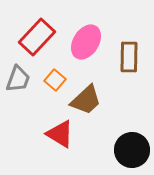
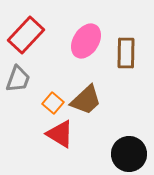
red rectangle: moved 11 px left, 2 px up
pink ellipse: moved 1 px up
brown rectangle: moved 3 px left, 4 px up
orange square: moved 2 px left, 23 px down
black circle: moved 3 px left, 4 px down
